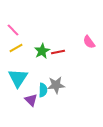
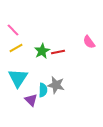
gray star: rotated 18 degrees clockwise
